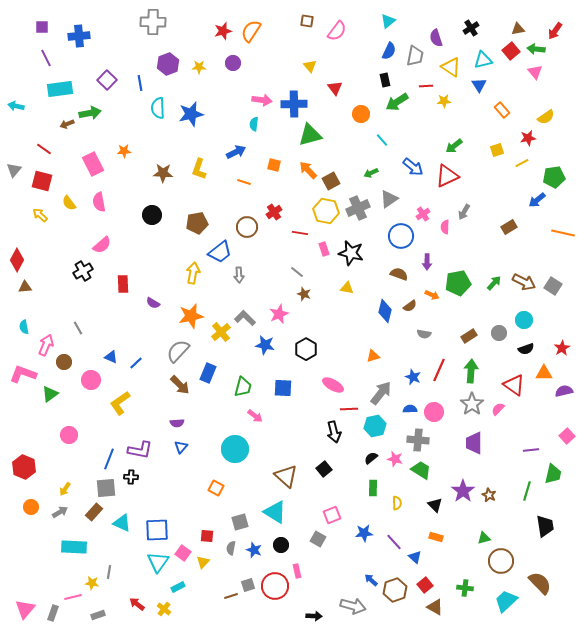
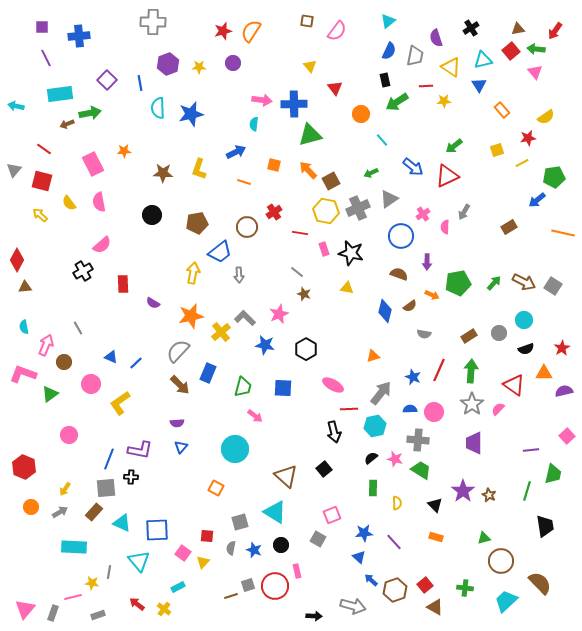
cyan rectangle at (60, 89): moved 5 px down
pink circle at (91, 380): moved 4 px down
blue triangle at (415, 557): moved 56 px left
cyan triangle at (158, 562): moved 19 px left, 1 px up; rotated 15 degrees counterclockwise
